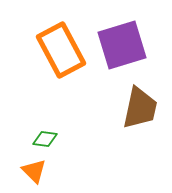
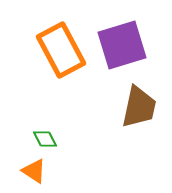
brown trapezoid: moved 1 px left, 1 px up
green diamond: rotated 55 degrees clockwise
orange triangle: rotated 12 degrees counterclockwise
